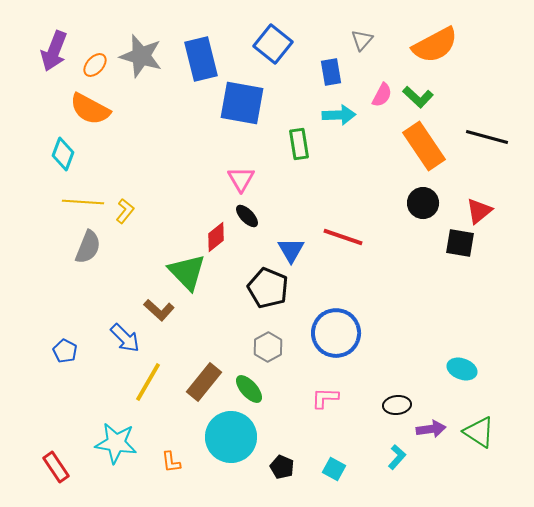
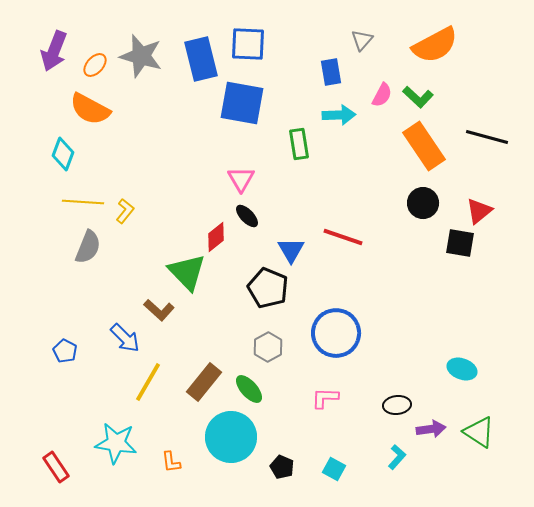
blue square at (273, 44): moved 25 px left; rotated 36 degrees counterclockwise
